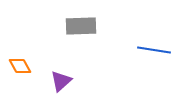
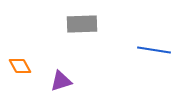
gray rectangle: moved 1 px right, 2 px up
purple triangle: rotated 25 degrees clockwise
